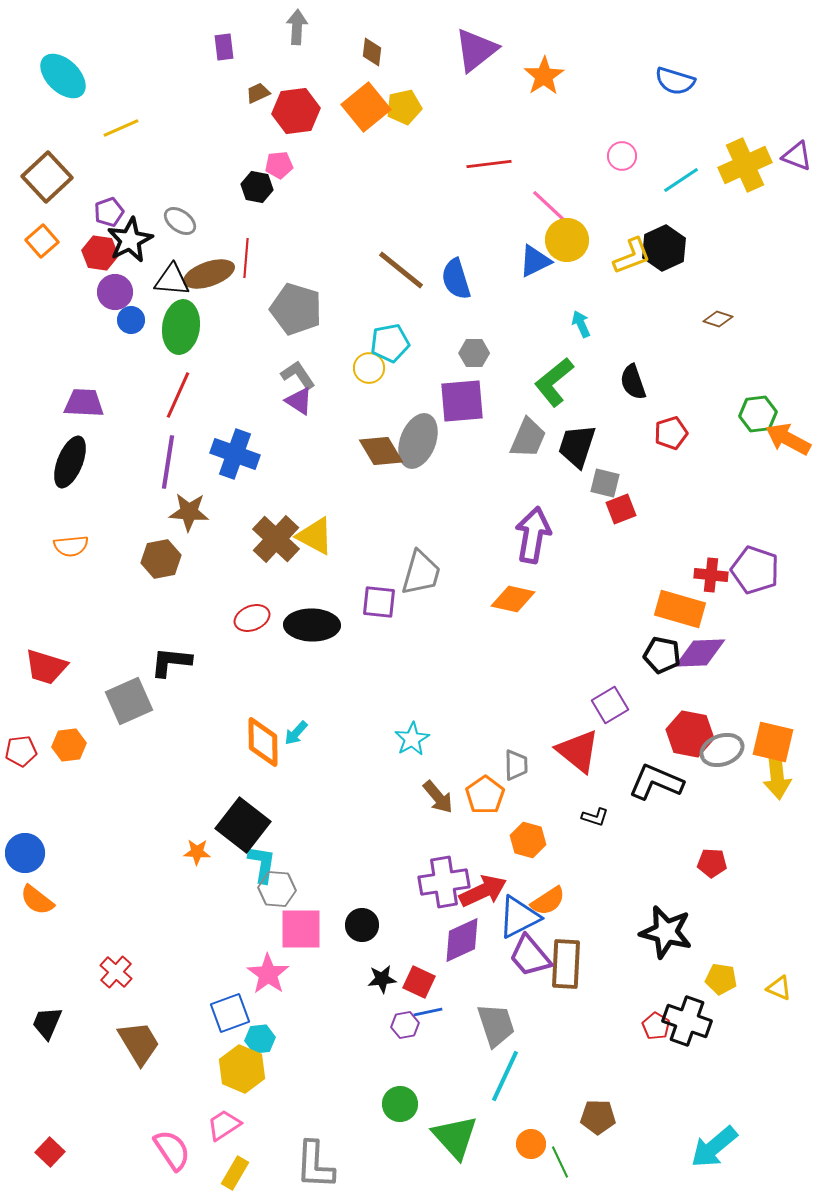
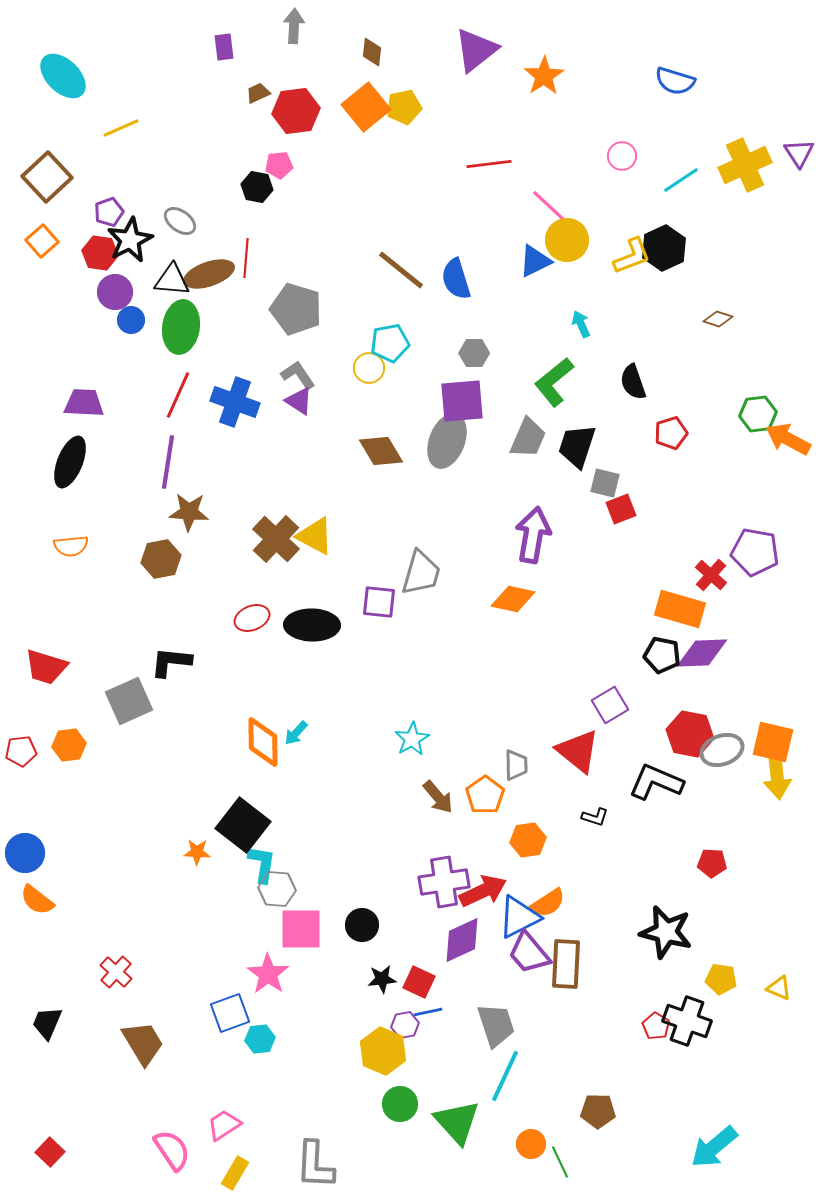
gray arrow at (297, 27): moved 3 px left, 1 px up
purple triangle at (797, 156): moved 2 px right, 3 px up; rotated 36 degrees clockwise
gray ellipse at (418, 441): moved 29 px right
blue cross at (235, 454): moved 52 px up
purple pentagon at (755, 570): moved 18 px up; rotated 9 degrees counterclockwise
red cross at (711, 575): rotated 36 degrees clockwise
purple diamond at (700, 653): moved 2 px right
orange hexagon at (528, 840): rotated 24 degrees counterclockwise
orange semicircle at (548, 901): moved 2 px down
purple trapezoid at (530, 956): moved 1 px left, 3 px up
brown trapezoid at (139, 1043): moved 4 px right
yellow hexagon at (242, 1069): moved 141 px right, 18 px up
brown pentagon at (598, 1117): moved 6 px up
green triangle at (455, 1137): moved 2 px right, 15 px up
